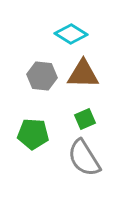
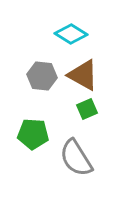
brown triangle: moved 1 px down; rotated 28 degrees clockwise
green square: moved 2 px right, 10 px up
gray semicircle: moved 8 px left
